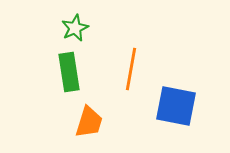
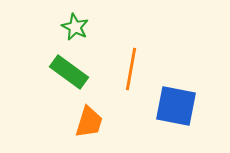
green star: moved 1 px up; rotated 20 degrees counterclockwise
green rectangle: rotated 45 degrees counterclockwise
